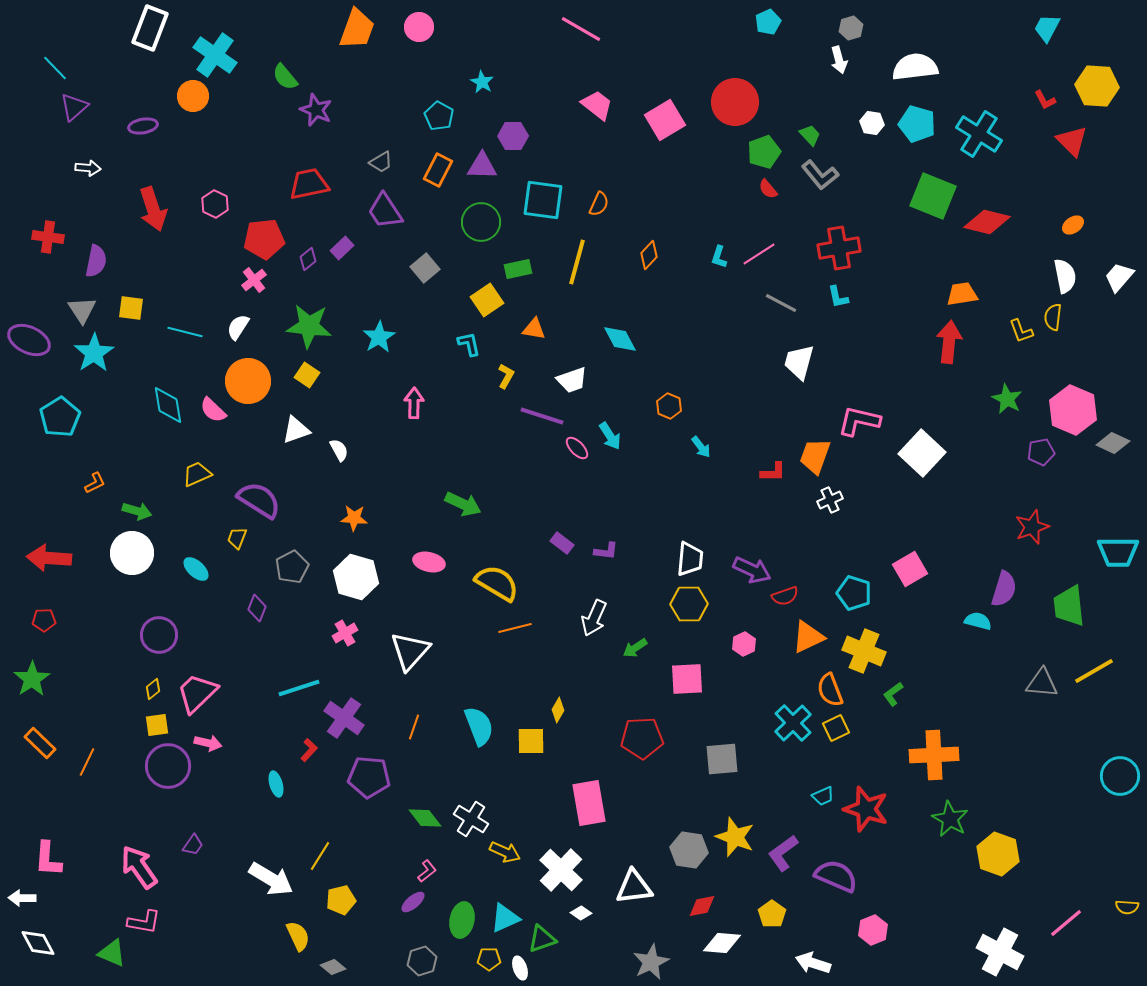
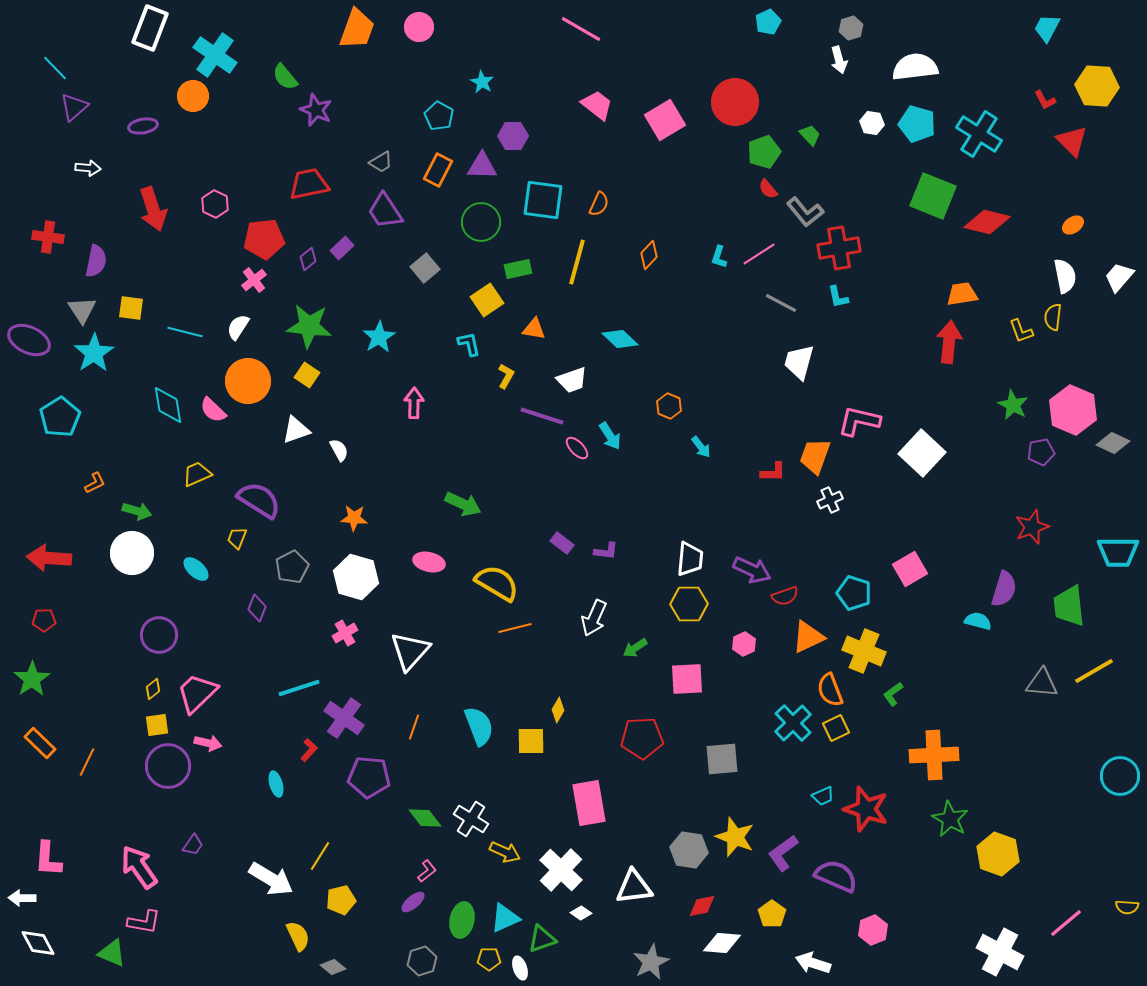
gray L-shape at (820, 175): moved 15 px left, 37 px down
cyan diamond at (620, 339): rotated 18 degrees counterclockwise
green star at (1007, 399): moved 6 px right, 6 px down
